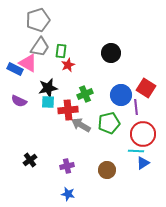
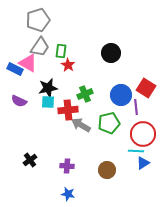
red star: rotated 16 degrees counterclockwise
purple cross: rotated 16 degrees clockwise
